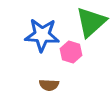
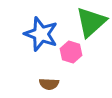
blue star: moved 1 px left, 1 px up; rotated 16 degrees clockwise
brown semicircle: moved 1 px up
